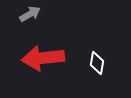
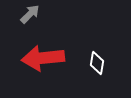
gray arrow: rotated 15 degrees counterclockwise
